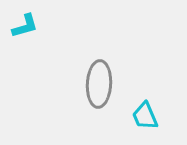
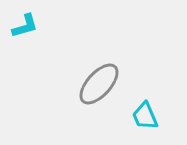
gray ellipse: rotated 39 degrees clockwise
